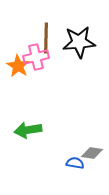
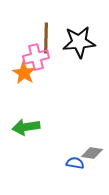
orange star: moved 6 px right, 7 px down
green arrow: moved 2 px left, 3 px up
